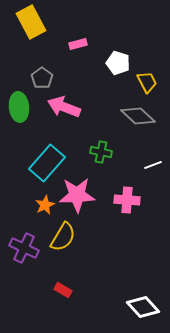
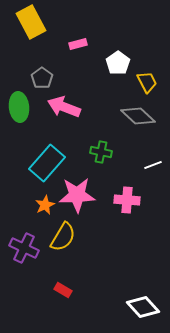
white pentagon: rotated 20 degrees clockwise
